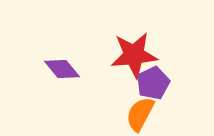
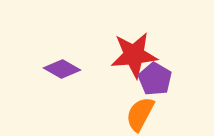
purple diamond: rotated 21 degrees counterclockwise
purple pentagon: moved 2 px right, 4 px up; rotated 16 degrees counterclockwise
